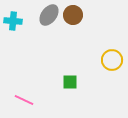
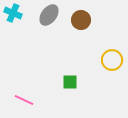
brown circle: moved 8 px right, 5 px down
cyan cross: moved 8 px up; rotated 18 degrees clockwise
